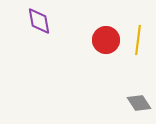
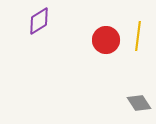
purple diamond: rotated 68 degrees clockwise
yellow line: moved 4 px up
